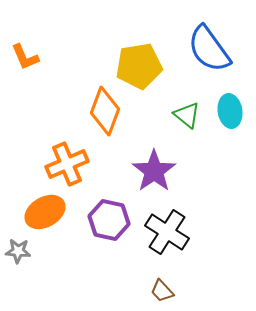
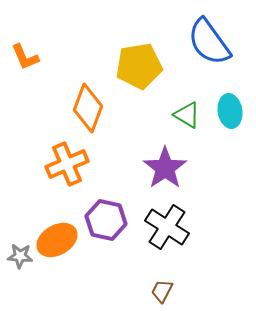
blue semicircle: moved 7 px up
orange diamond: moved 17 px left, 3 px up
green triangle: rotated 8 degrees counterclockwise
purple star: moved 11 px right, 3 px up
orange ellipse: moved 12 px right, 28 px down
purple hexagon: moved 3 px left
black cross: moved 5 px up
gray star: moved 2 px right, 5 px down
brown trapezoid: rotated 70 degrees clockwise
